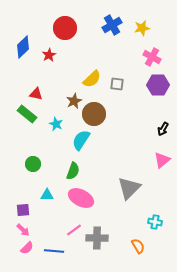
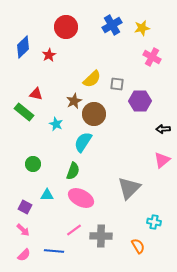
red circle: moved 1 px right, 1 px up
purple hexagon: moved 18 px left, 16 px down
green rectangle: moved 3 px left, 2 px up
black arrow: rotated 56 degrees clockwise
cyan semicircle: moved 2 px right, 2 px down
purple square: moved 2 px right, 3 px up; rotated 32 degrees clockwise
cyan cross: moved 1 px left
gray cross: moved 4 px right, 2 px up
pink semicircle: moved 3 px left, 7 px down
